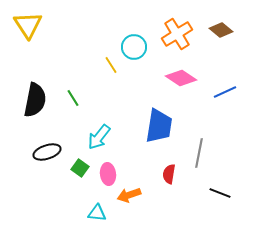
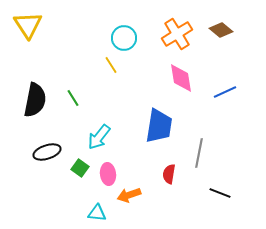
cyan circle: moved 10 px left, 9 px up
pink diamond: rotated 48 degrees clockwise
